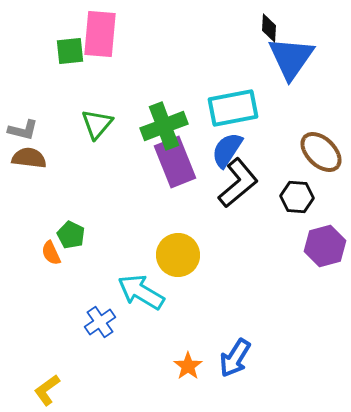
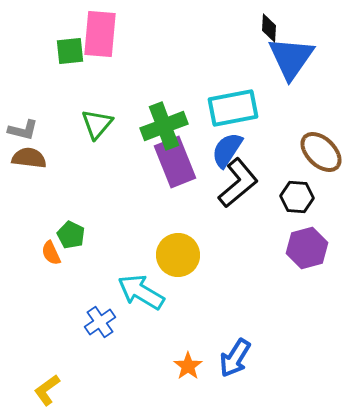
purple hexagon: moved 18 px left, 2 px down
